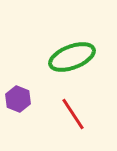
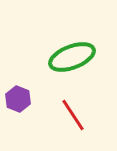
red line: moved 1 px down
